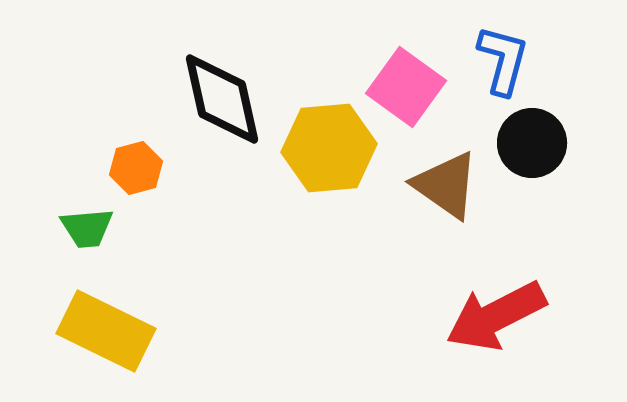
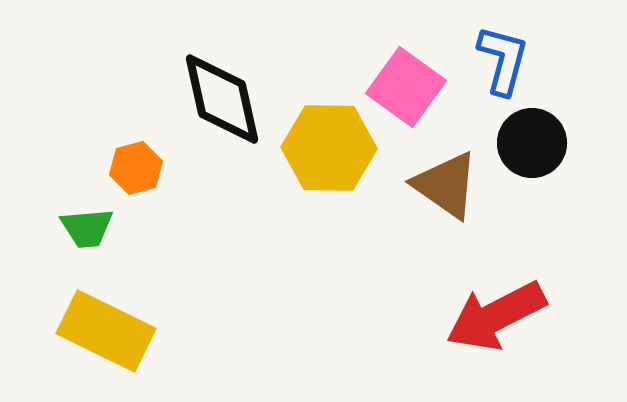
yellow hexagon: rotated 6 degrees clockwise
